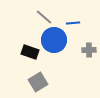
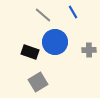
gray line: moved 1 px left, 2 px up
blue line: moved 11 px up; rotated 64 degrees clockwise
blue circle: moved 1 px right, 2 px down
